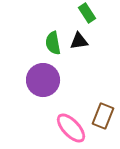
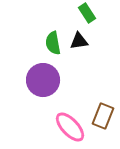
pink ellipse: moved 1 px left, 1 px up
